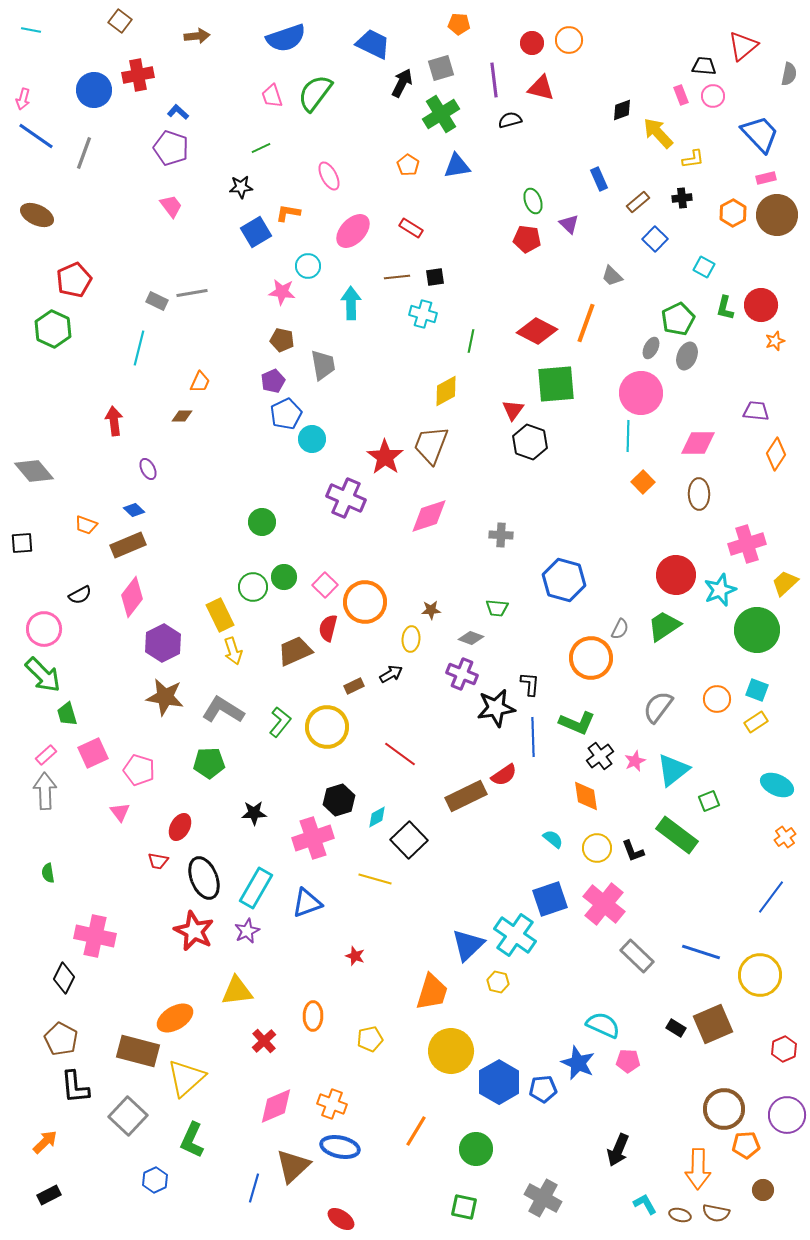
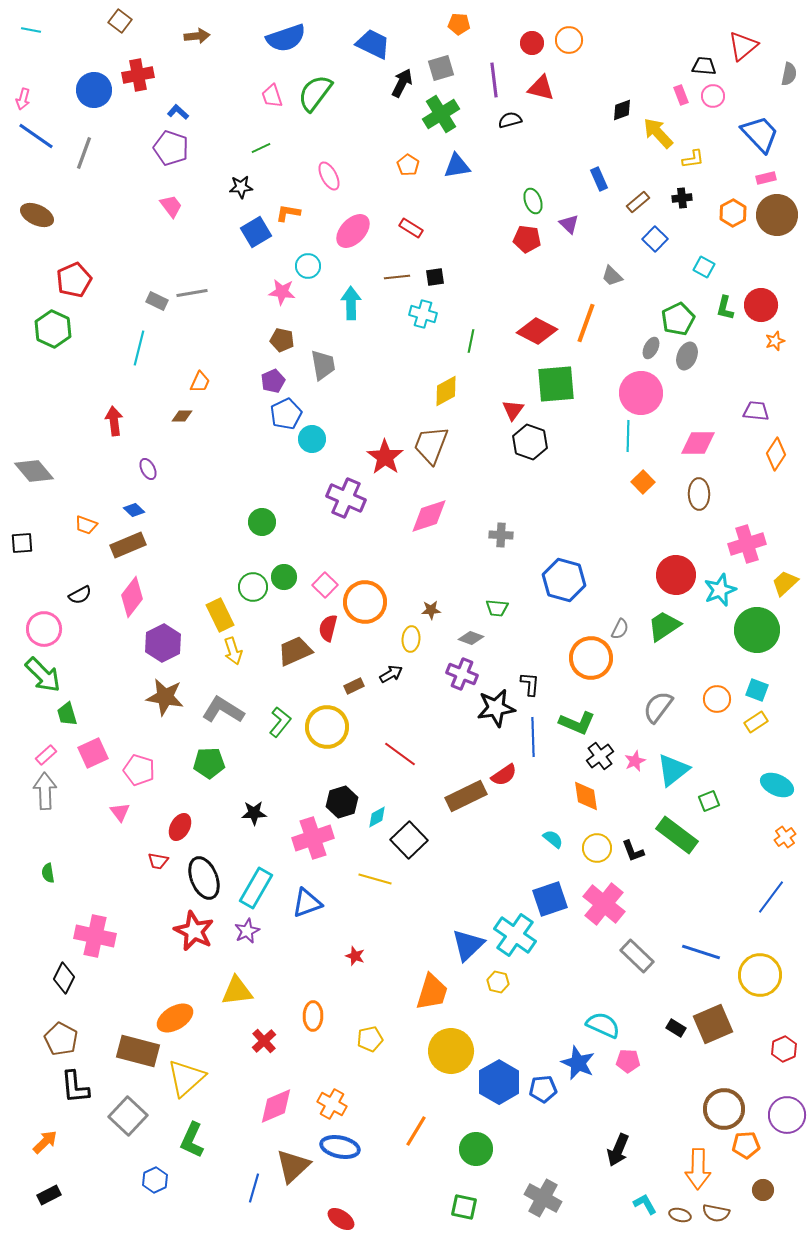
black hexagon at (339, 800): moved 3 px right, 2 px down
orange cross at (332, 1104): rotated 8 degrees clockwise
